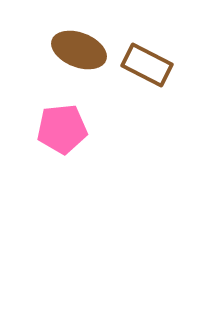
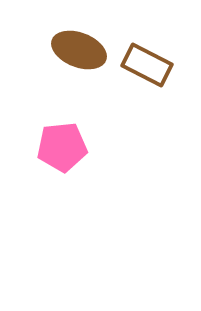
pink pentagon: moved 18 px down
